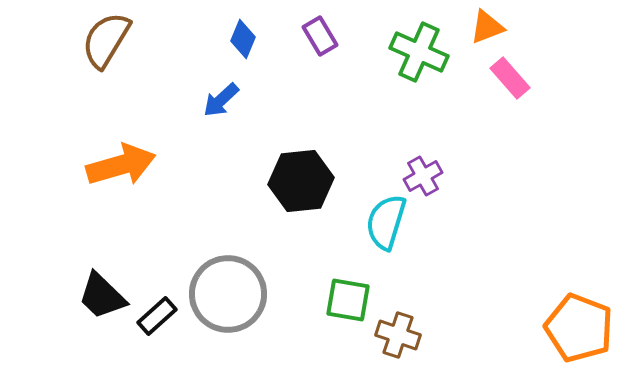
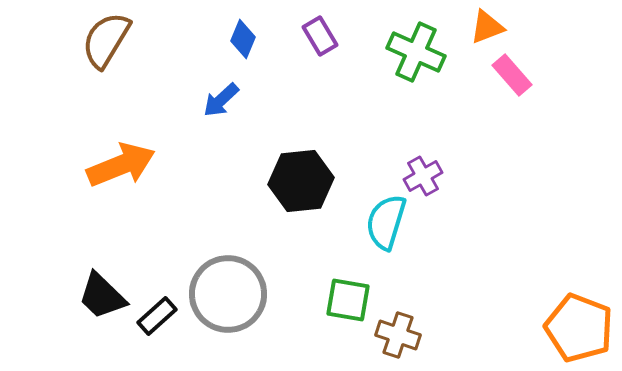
green cross: moved 3 px left
pink rectangle: moved 2 px right, 3 px up
orange arrow: rotated 6 degrees counterclockwise
